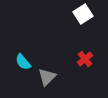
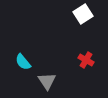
red cross: moved 1 px right, 1 px down; rotated 21 degrees counterclockwise
gray triangle: moved 4 px down; rotated 18 degrees counterclockwise
